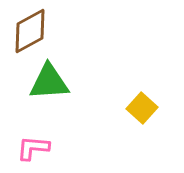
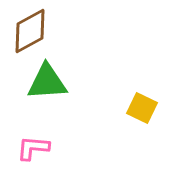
green triangle: moved 2 px left
yellow square: rotated 16 degrees counterclockwise
